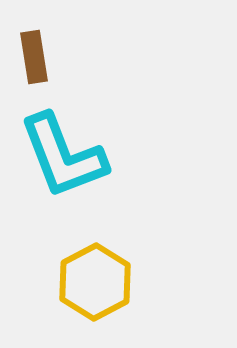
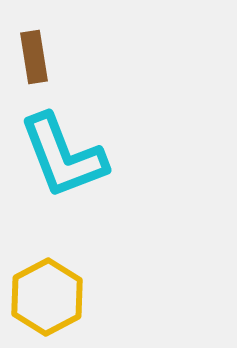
yellow hexagon: moved 48 px left, 15 px down
